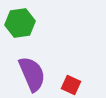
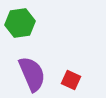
red square: moved 5 px up
